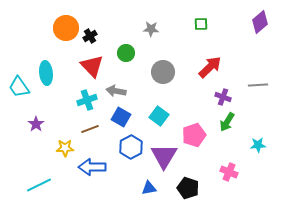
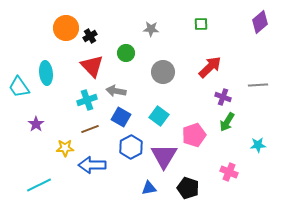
blue arrow: moved 2 px up
